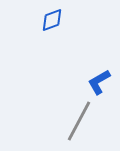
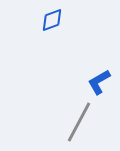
gray line: moved 1 px down
